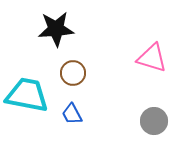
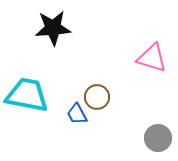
black star: moved 3 px left, 1 px up
brown circle: moved 24 px right, 24 px down
blue trapezoid: moved 5 px right
gray circle: moved 4 px right, 17 px down
